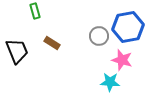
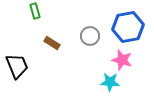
gray circle: moved 9 px left
black trapezoid: moved 15 px down
